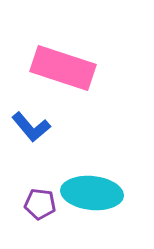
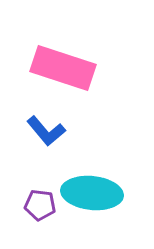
blue L-shape: moved 15 px right, 4 px down
purple pentagon: moved 1 px down
